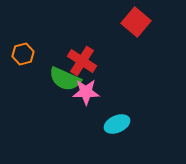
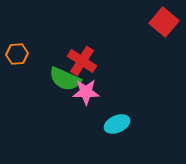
red square: moved 28 px right
orange hexagon: moved 6 px left; rotated 10 degrees clockwise
